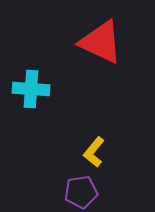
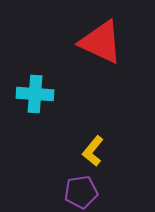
cyan cross: moved 4 px right, 5 px down
yellow L-shape: moved 1 px left, 1 px up
